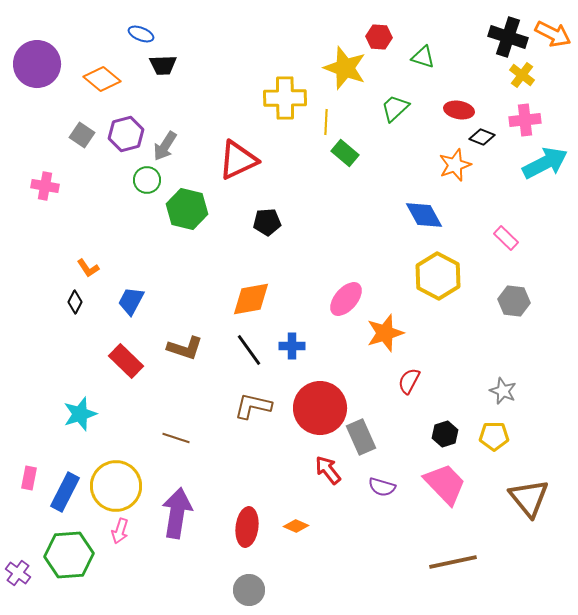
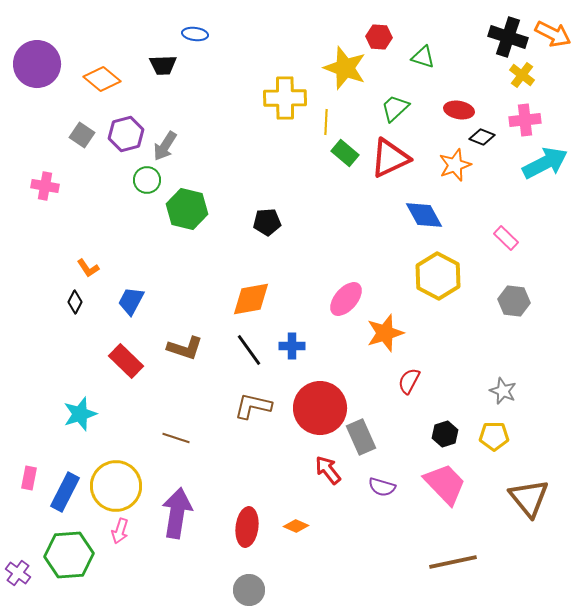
blue ellipse at (141, 34): moved 54 px right; rotated 15 degrees counterclockwise
red triangle at (238, 160): moved 152 px right, 2 px up
